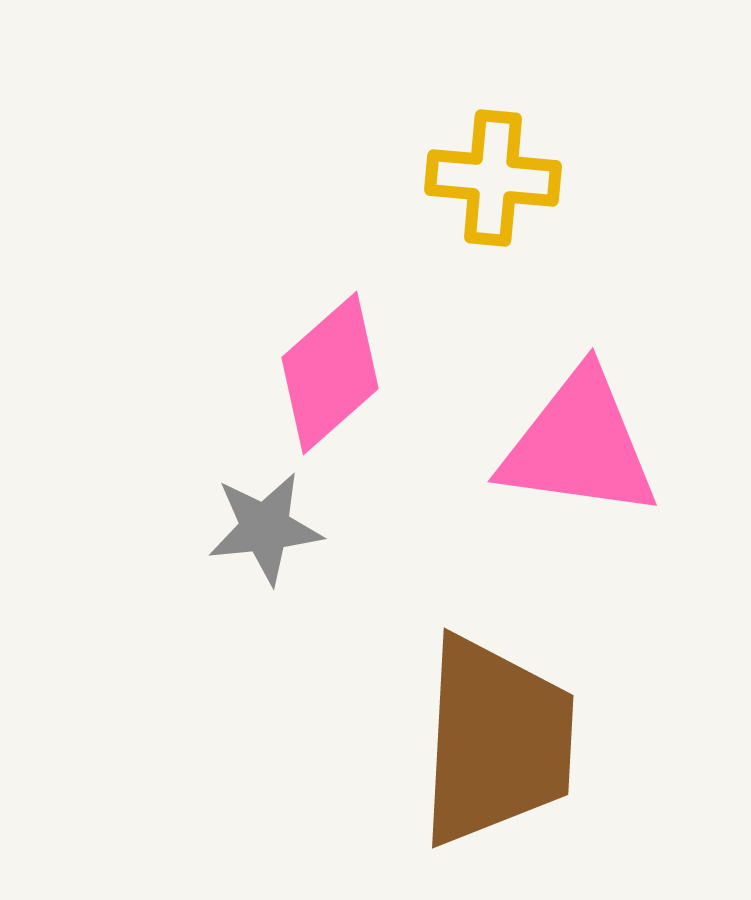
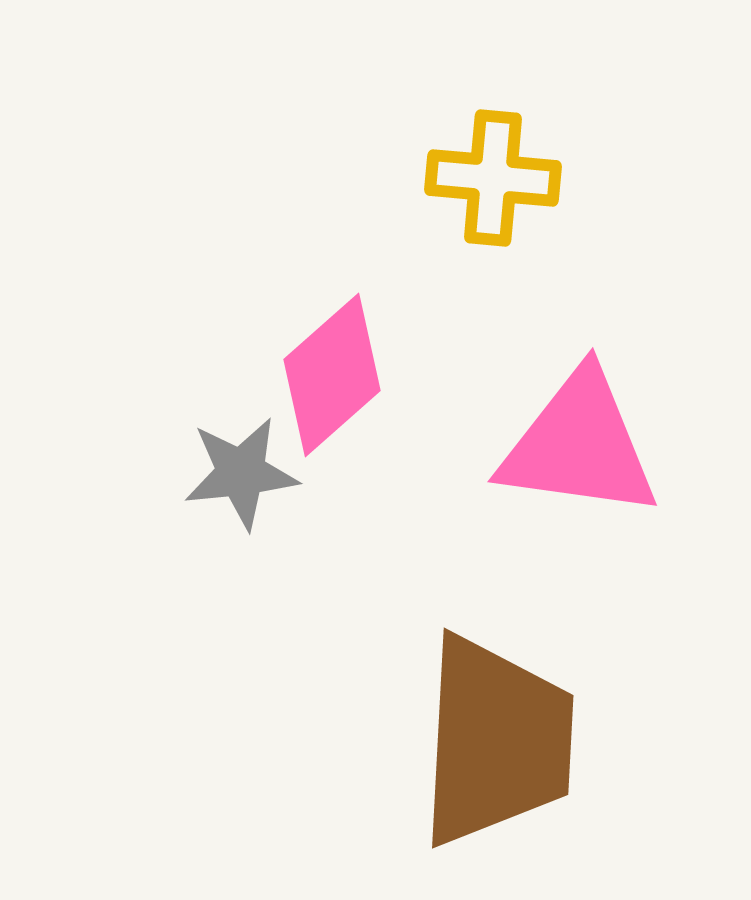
pink diamond: moved 2 px right, 2 px down
gray star: moved 24 px left, 55 px up
